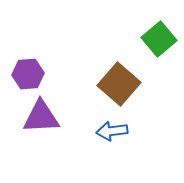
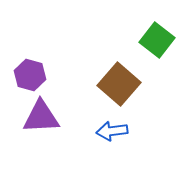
green square: moved 2 px left, 1 px down; rotated 12 degrees counterclockwise
purple hexagon: moved 2 px right, 1 px down; rotated 20 degrees clockwise
